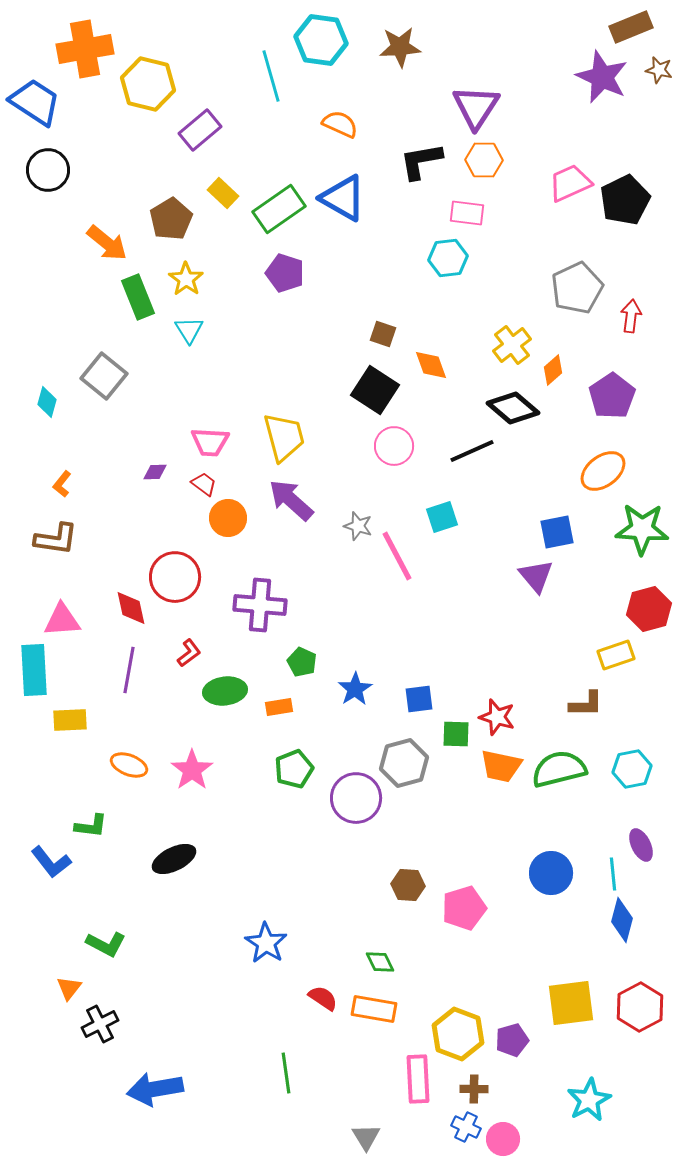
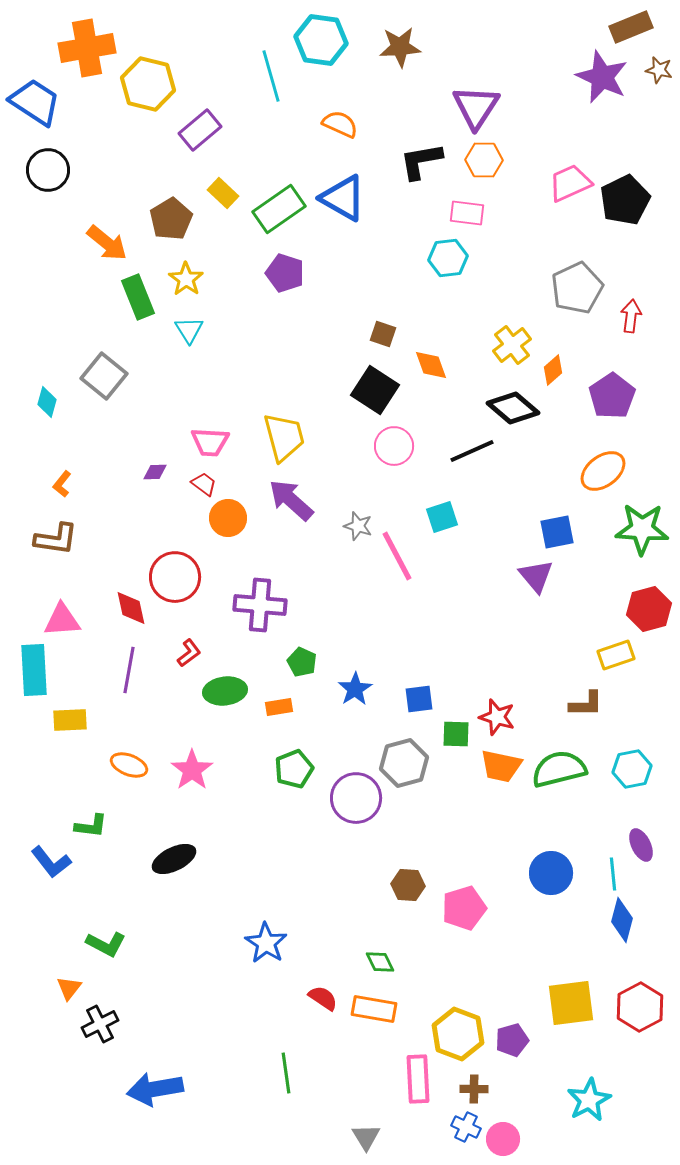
orange cross at (85, 49): moved 2 px right, 1 px up
